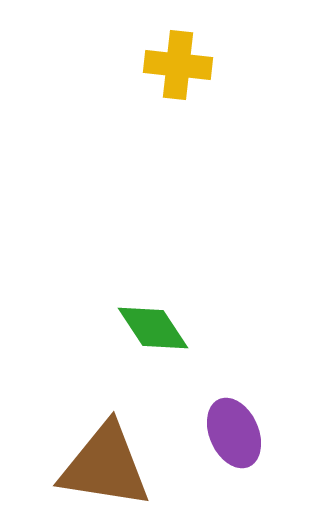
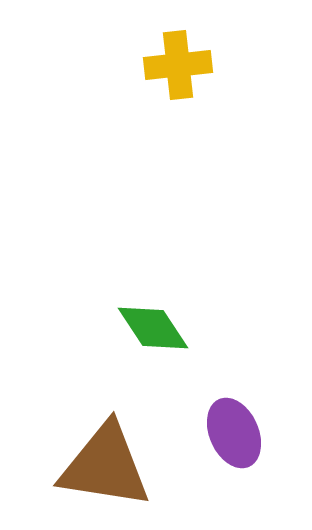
yellow cross: rotated 12 degrees counterclockwise
